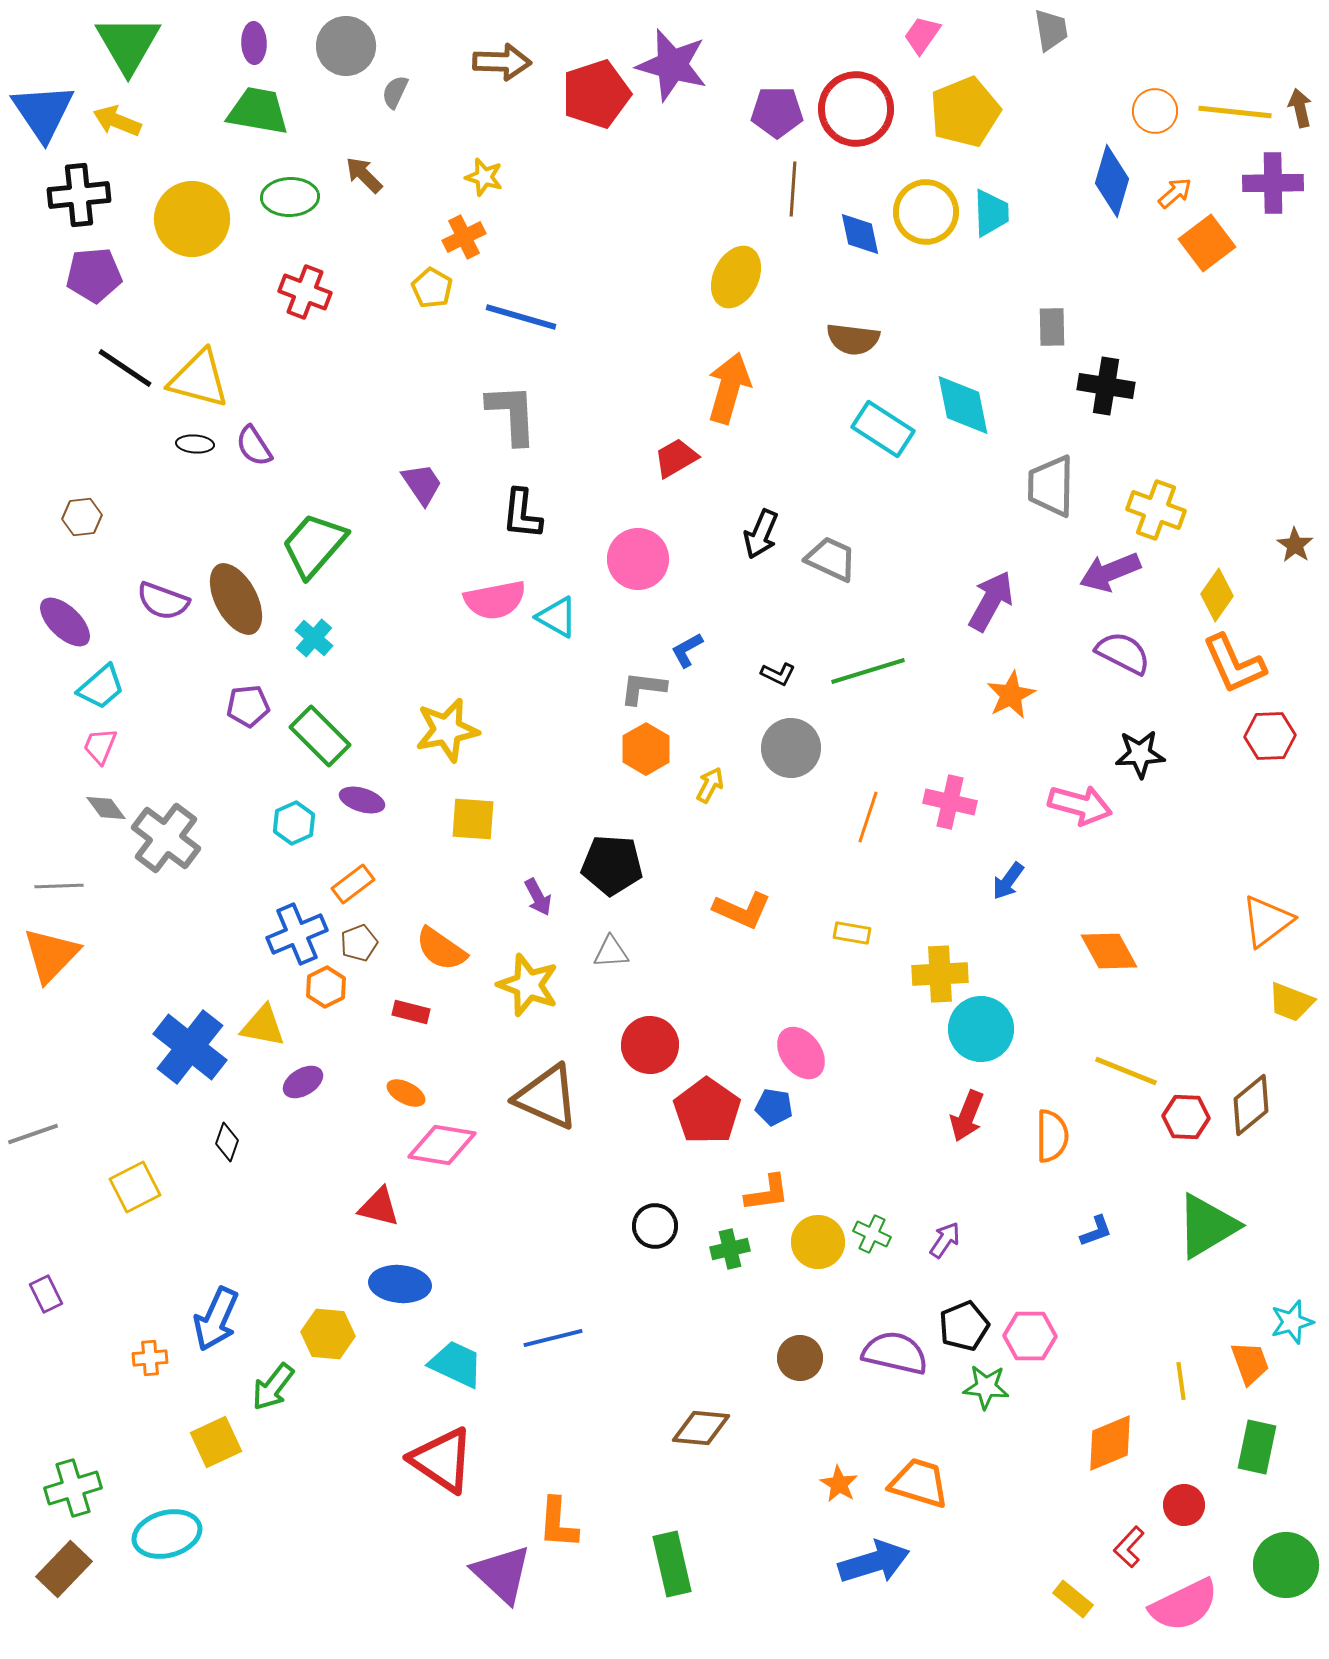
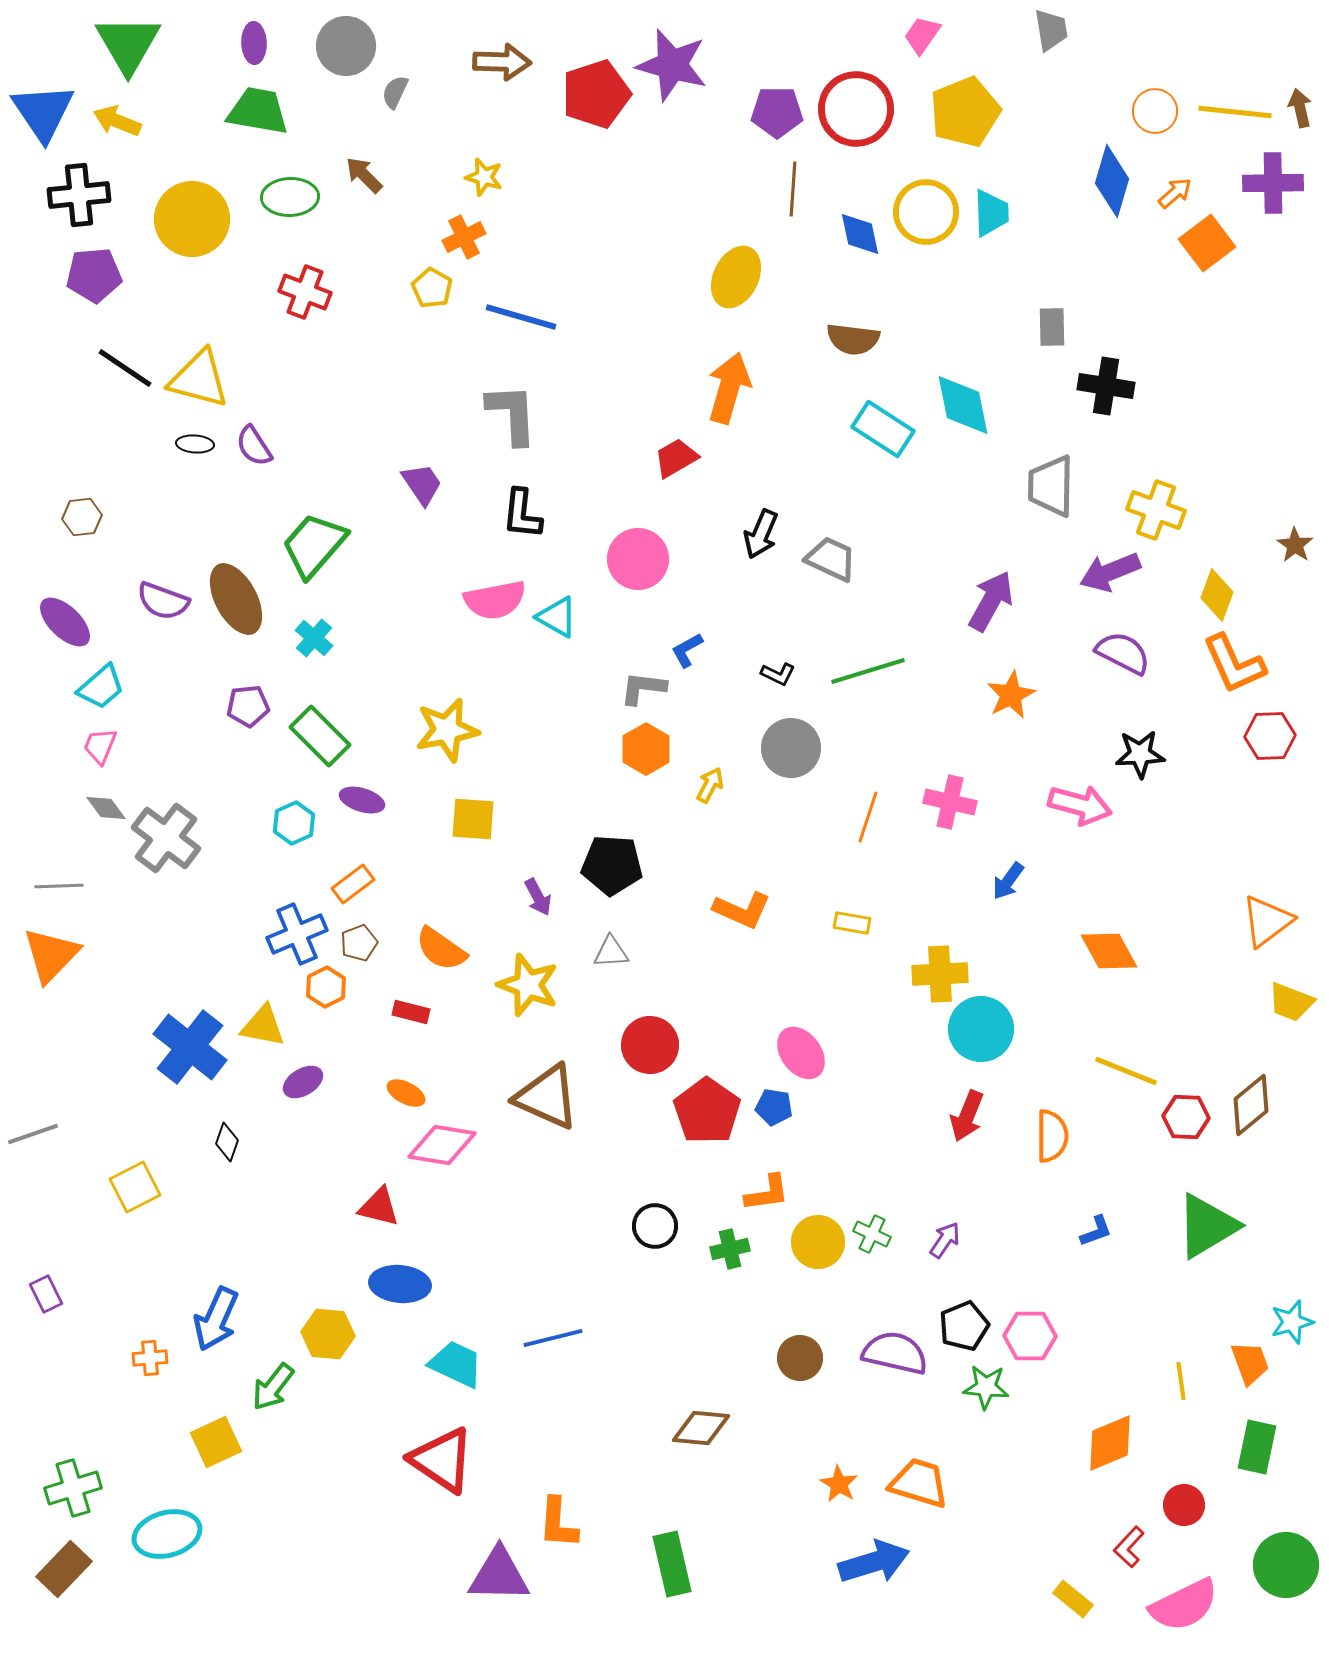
yellow diamond at (1217, 595): rotated 15 degrees counterclockwise
yellow rectangle at (852, 933): moved 10 px up
purple triangle at (502, 1574): moved 3 px left, 1 px down; rotated 42 degrees counterclockwise
